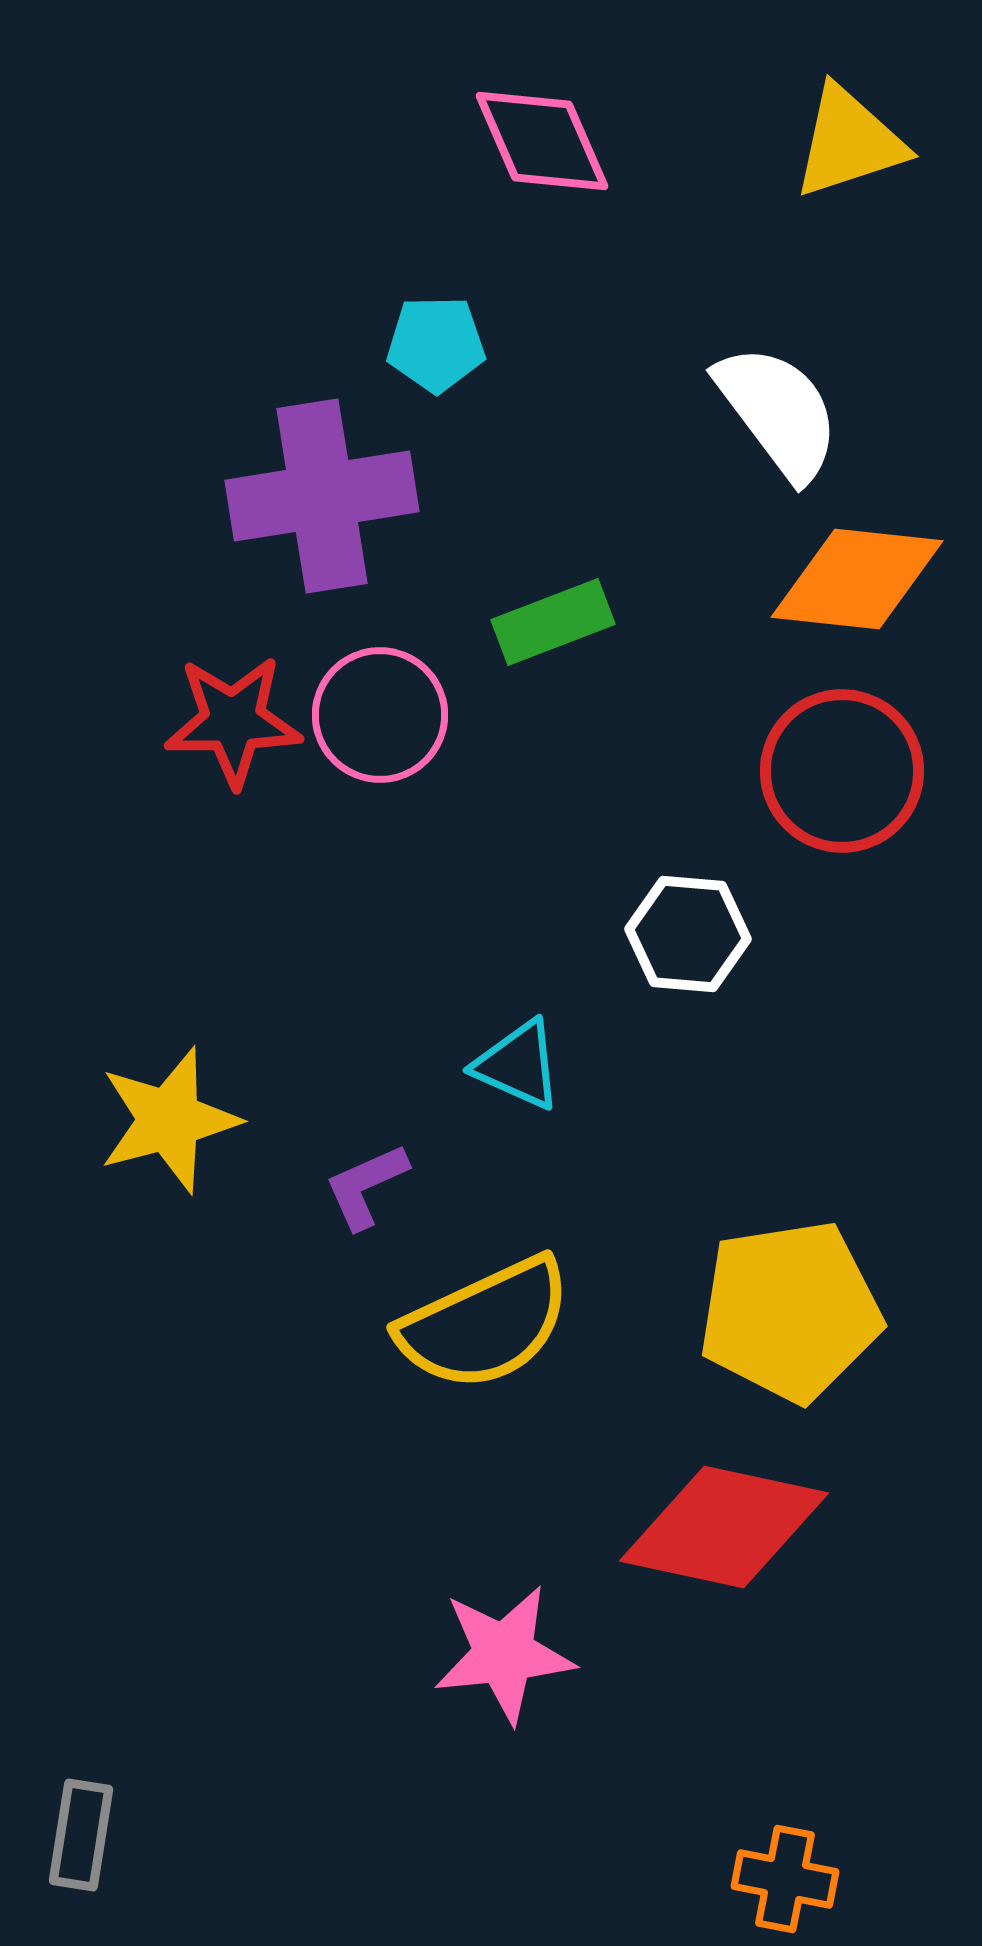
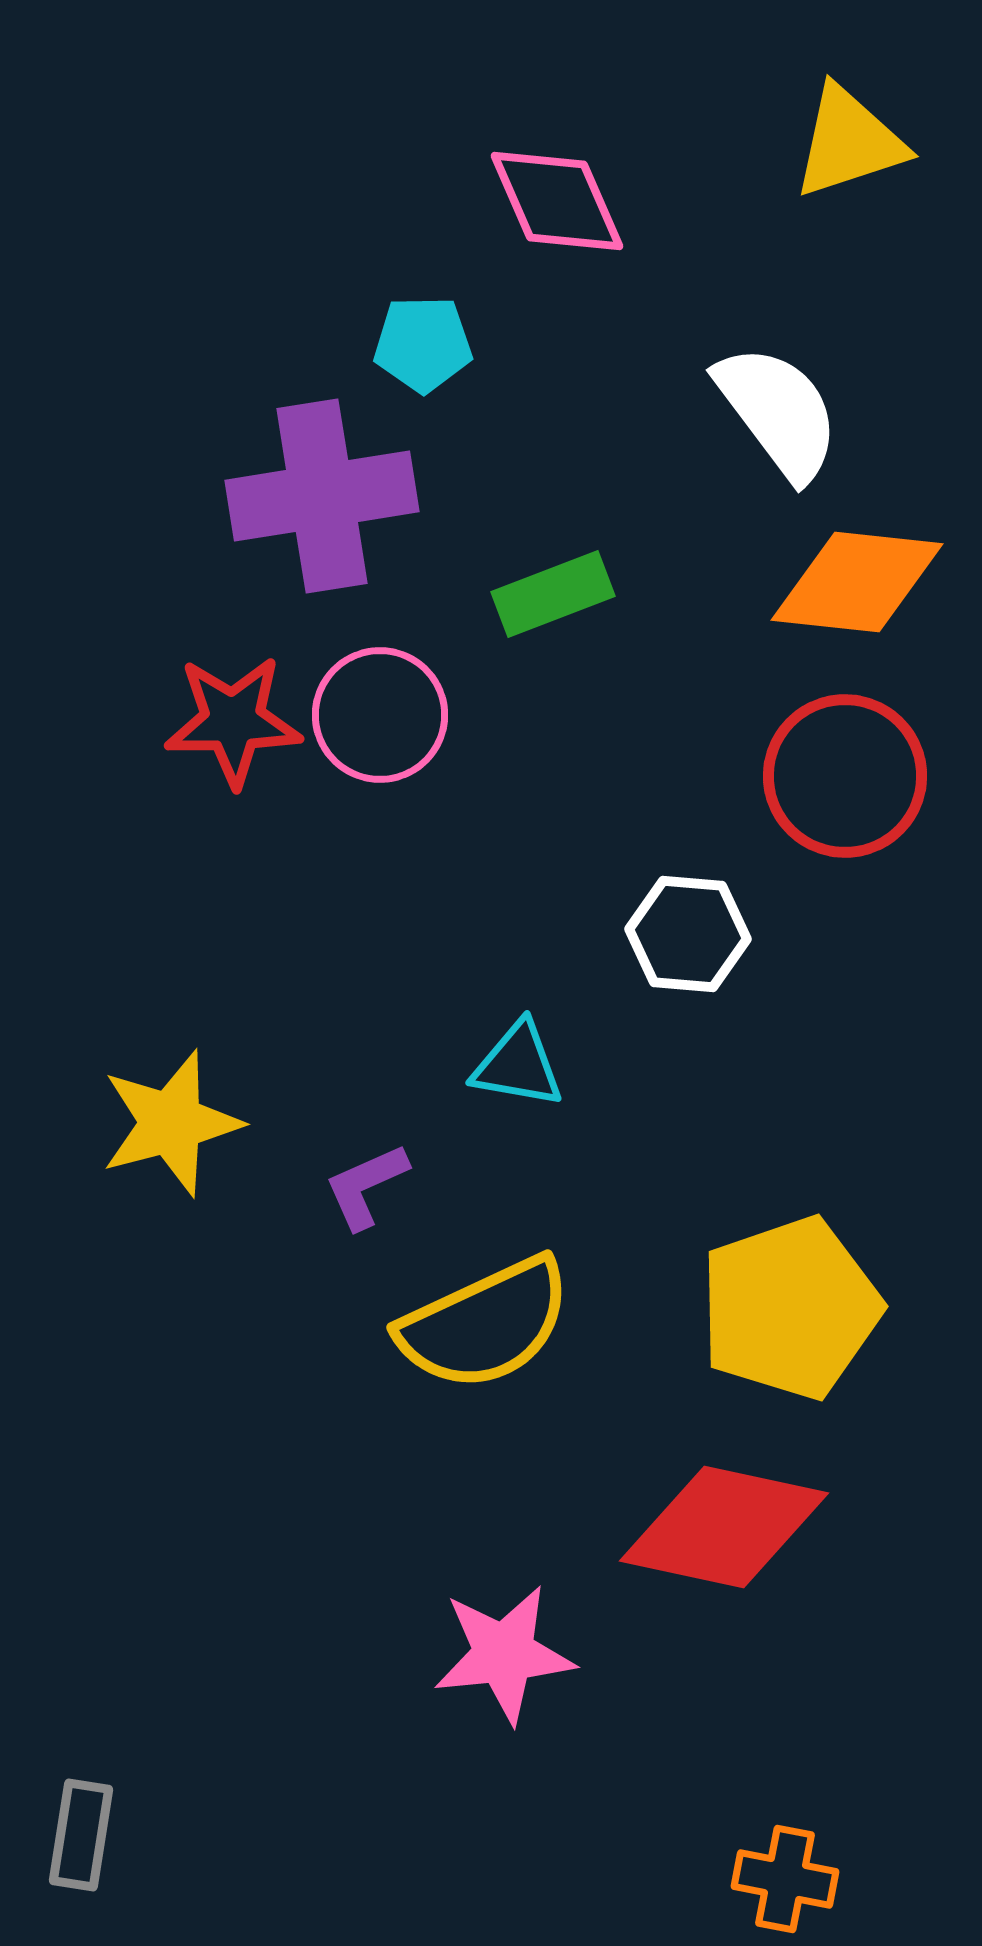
pink diamond: moved 15 px right, 60 px down
cyan pentagon: moved 13 px left
orange diamond: moved 3 px down
green rectangle: moved 28 px up
red circle: moved 3 px right, 5 px down
cyan triangle: rotated 14 degrees counterclockwise
yellow star: moved 2 px right, 3 px down
yellow pentagon: moved 3 px up; rotated 10 degrees counterclockwise
